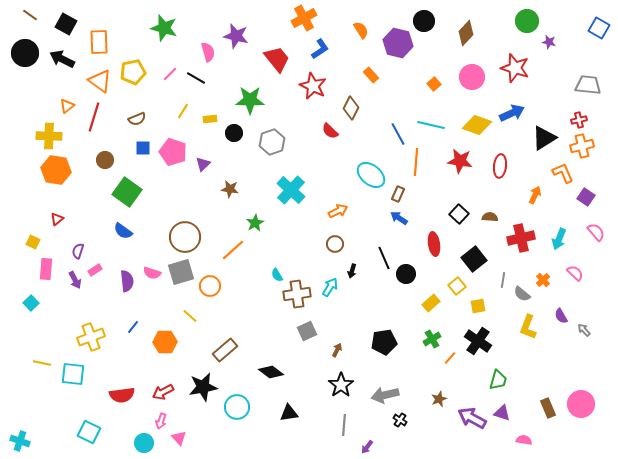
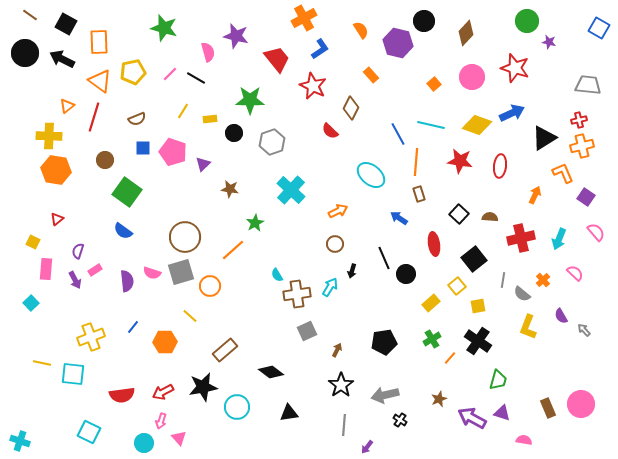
brown rectangle at (398, 194): moved 21 px right; rotated 42 degrees counterclockwise
